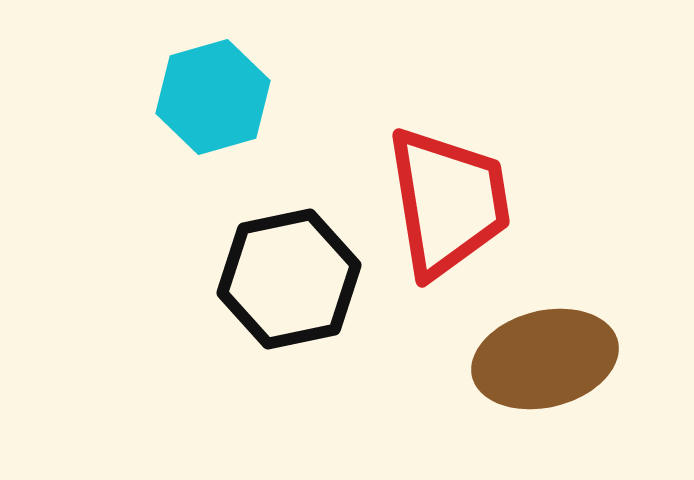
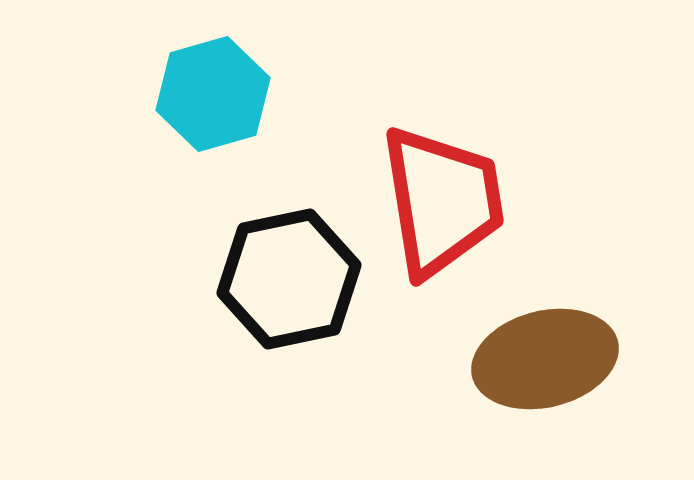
cyan hexagon: moved 3 px up
red trapezoid: moved 6 px left, 1 px up
